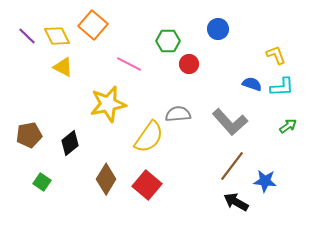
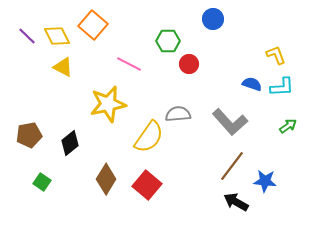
blue circle: moved 5 px left, 10 px up
